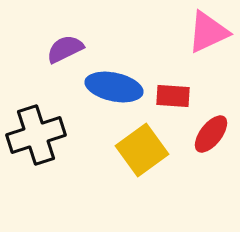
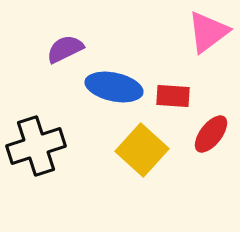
pink triangle: rotated 12 degrees counterclockwise
black cross: moved 11 px down
yellow square: rotated 12 degrees counterclockwise
